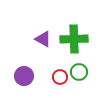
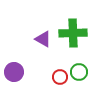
green cross: moved 1 px left, 6 px up
purple circle: moved 10 px left, 4 px up
